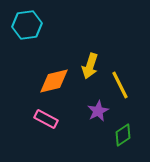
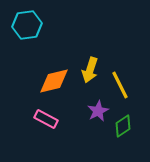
yellow arrow: moved 4 px down
green diamond: moved 9 px up
